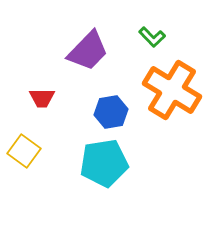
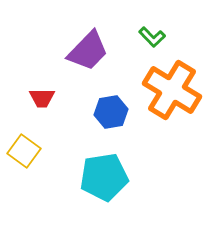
cyan pentagon: moved 14 px down
